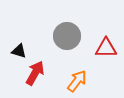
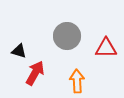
orange arrow: rotated 40 degrees counterclockwise
